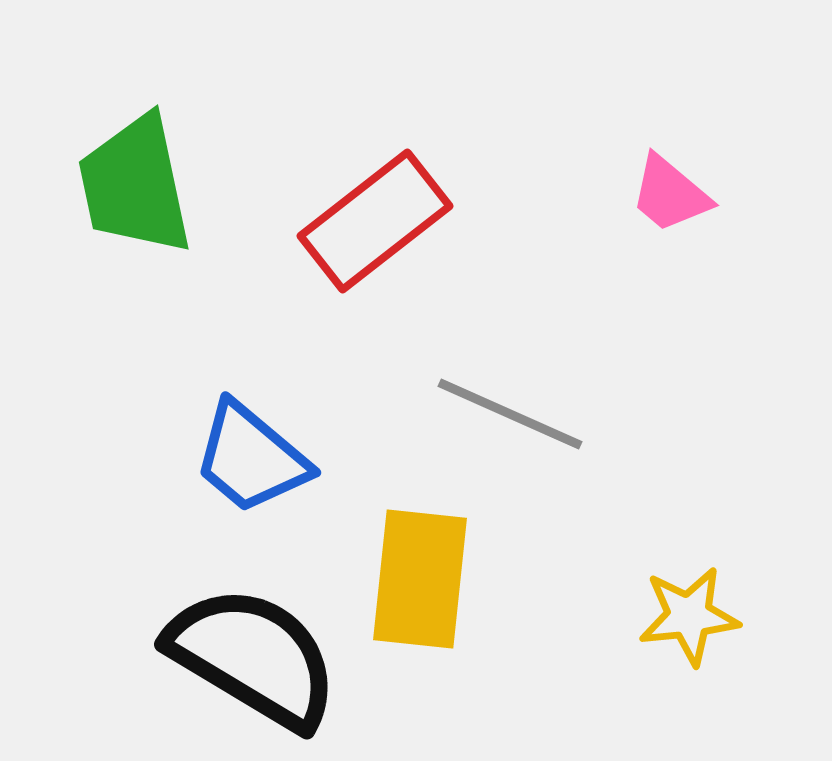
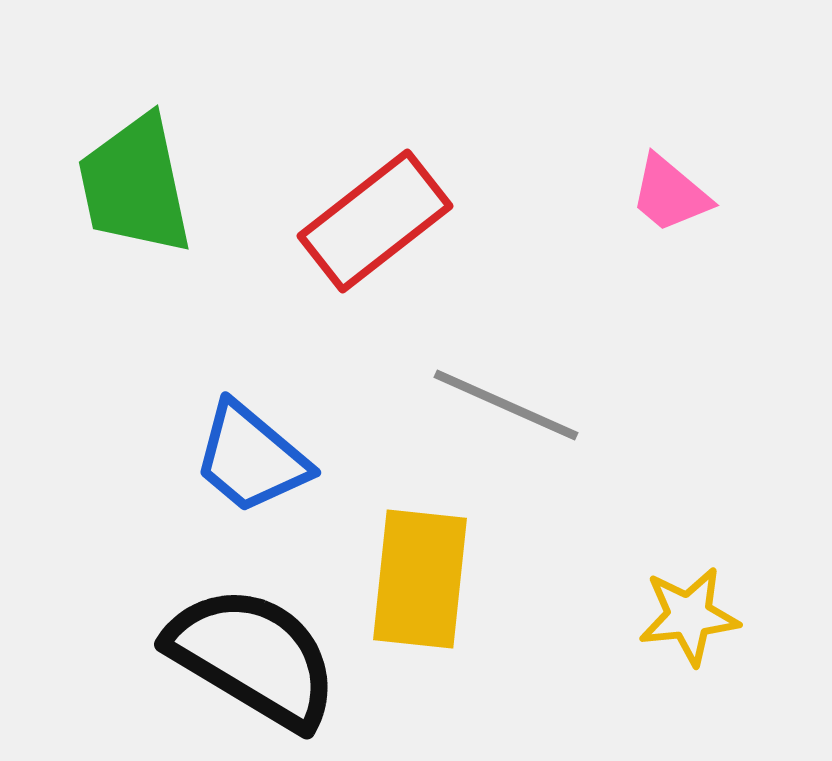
gray line: moved 4 px left, 9 px up
